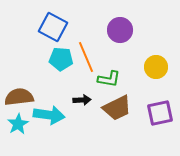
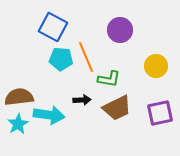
yellow circle: moved 1 px up
